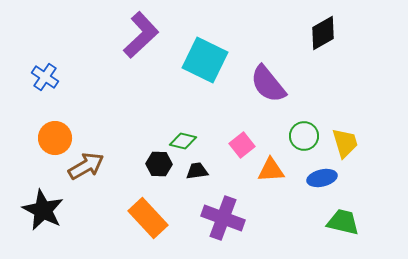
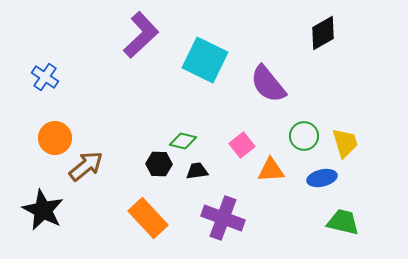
brown arrow: rotated 9 degrees counterclockwise
